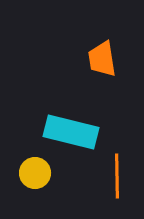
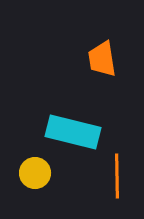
cyan rectangle: moved 2 px right
